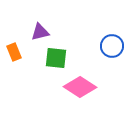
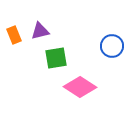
purple triangle: moved 1 px up
orange rectangle: moved 17 px up
green square: rotated 15 degrees counterclockwise
